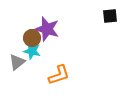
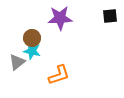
purple star: moved 13 px right, 11 px up; rotated 20 degrees counterclockwise
